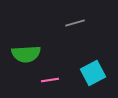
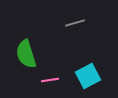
green semicircle: rotated 76 degrees clockwise
cyan square: moved 5 px left, 3 px down
